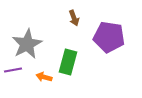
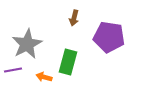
brown arrow: rotated 35 degrees clockwise
